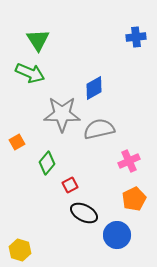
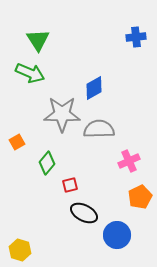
gray semicircle: rotated 12 degrees clockwise
red square: rotated 14 degrees clockwise
orange pentagon: moved 6 px right, 2 px up
